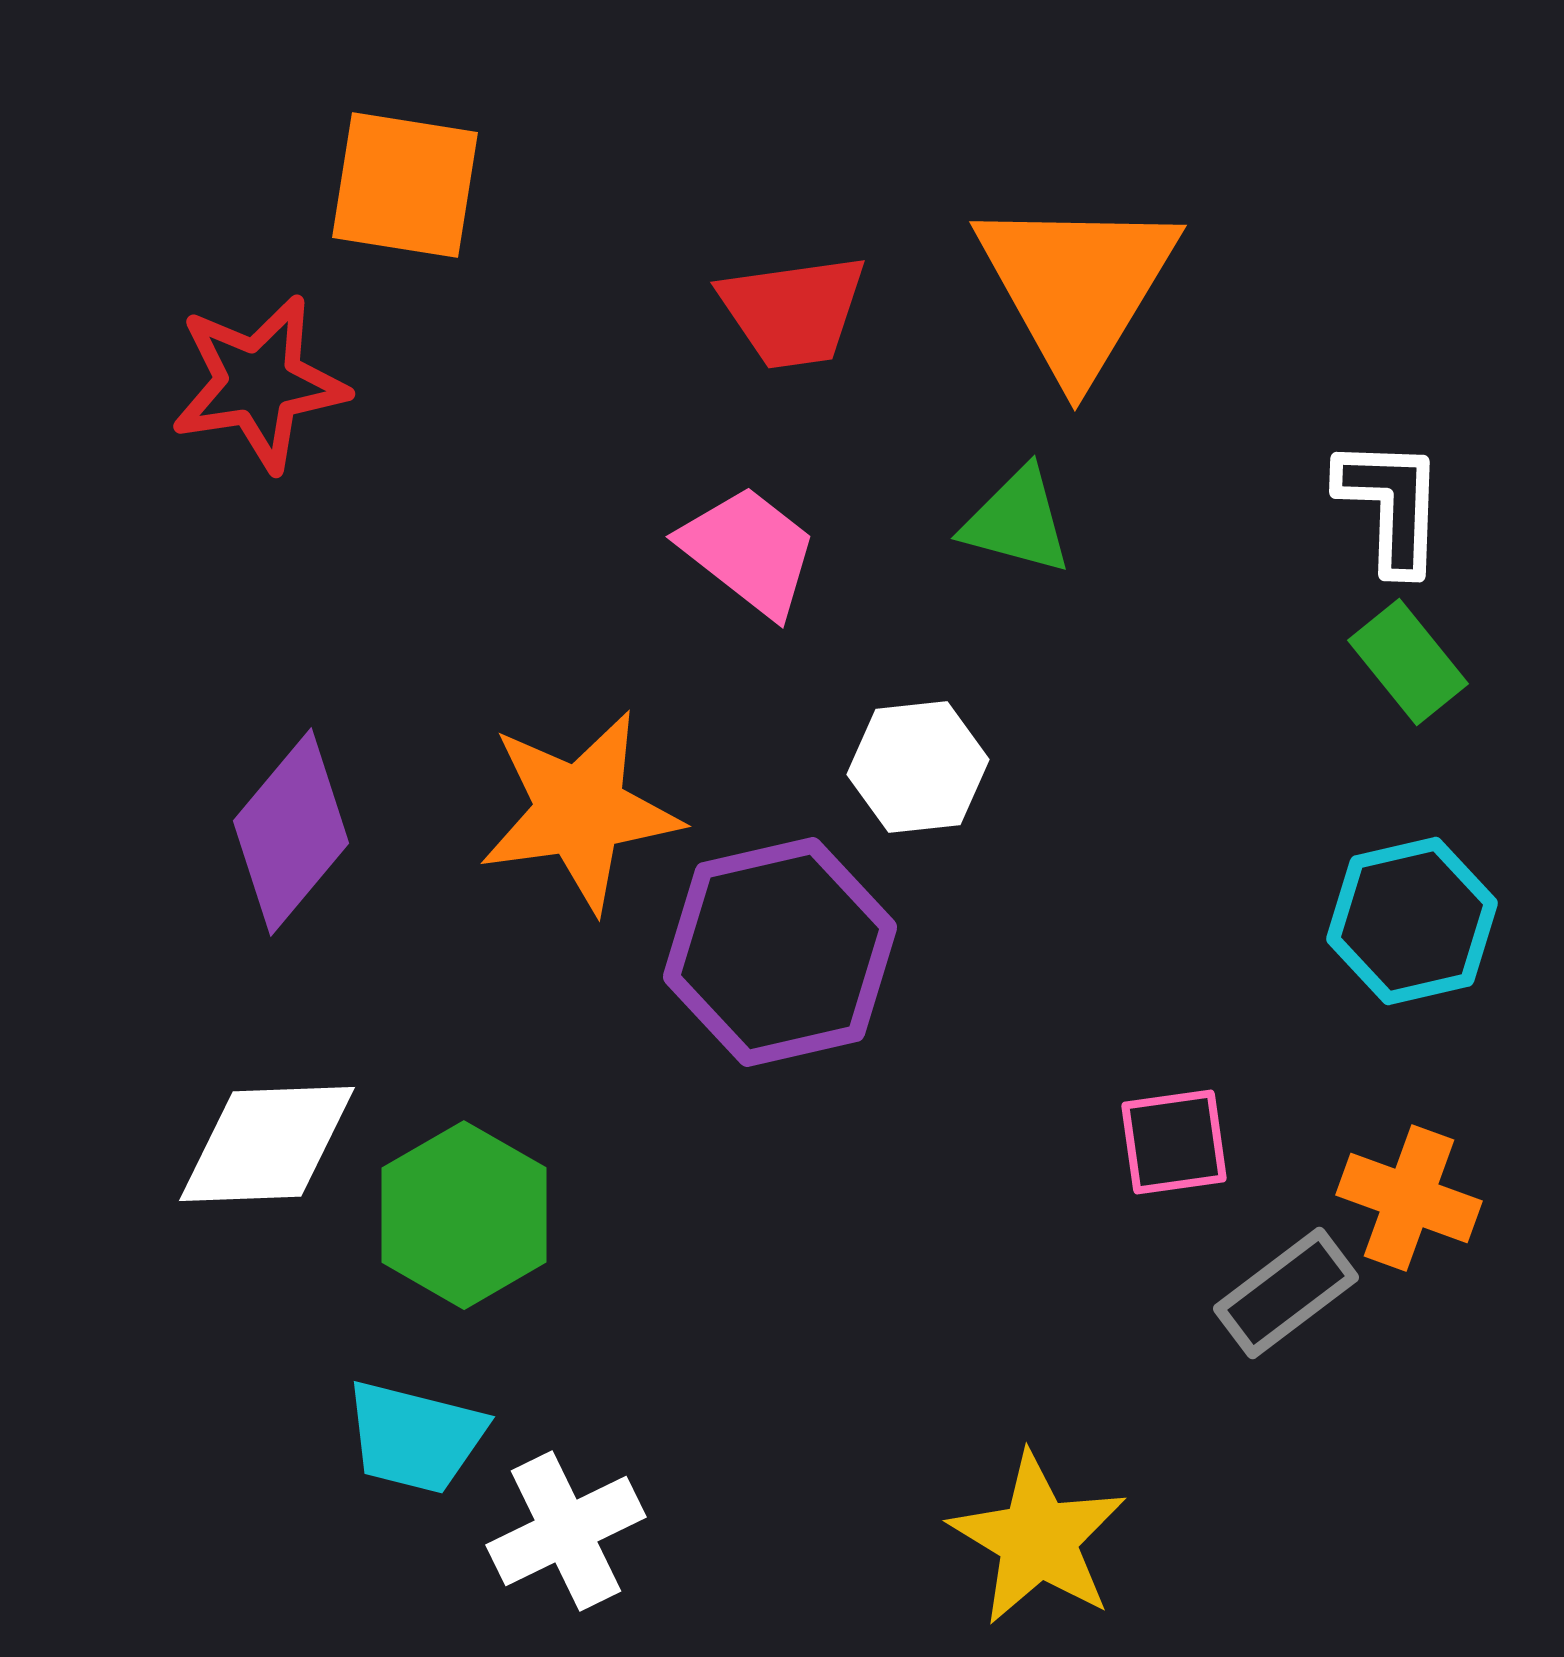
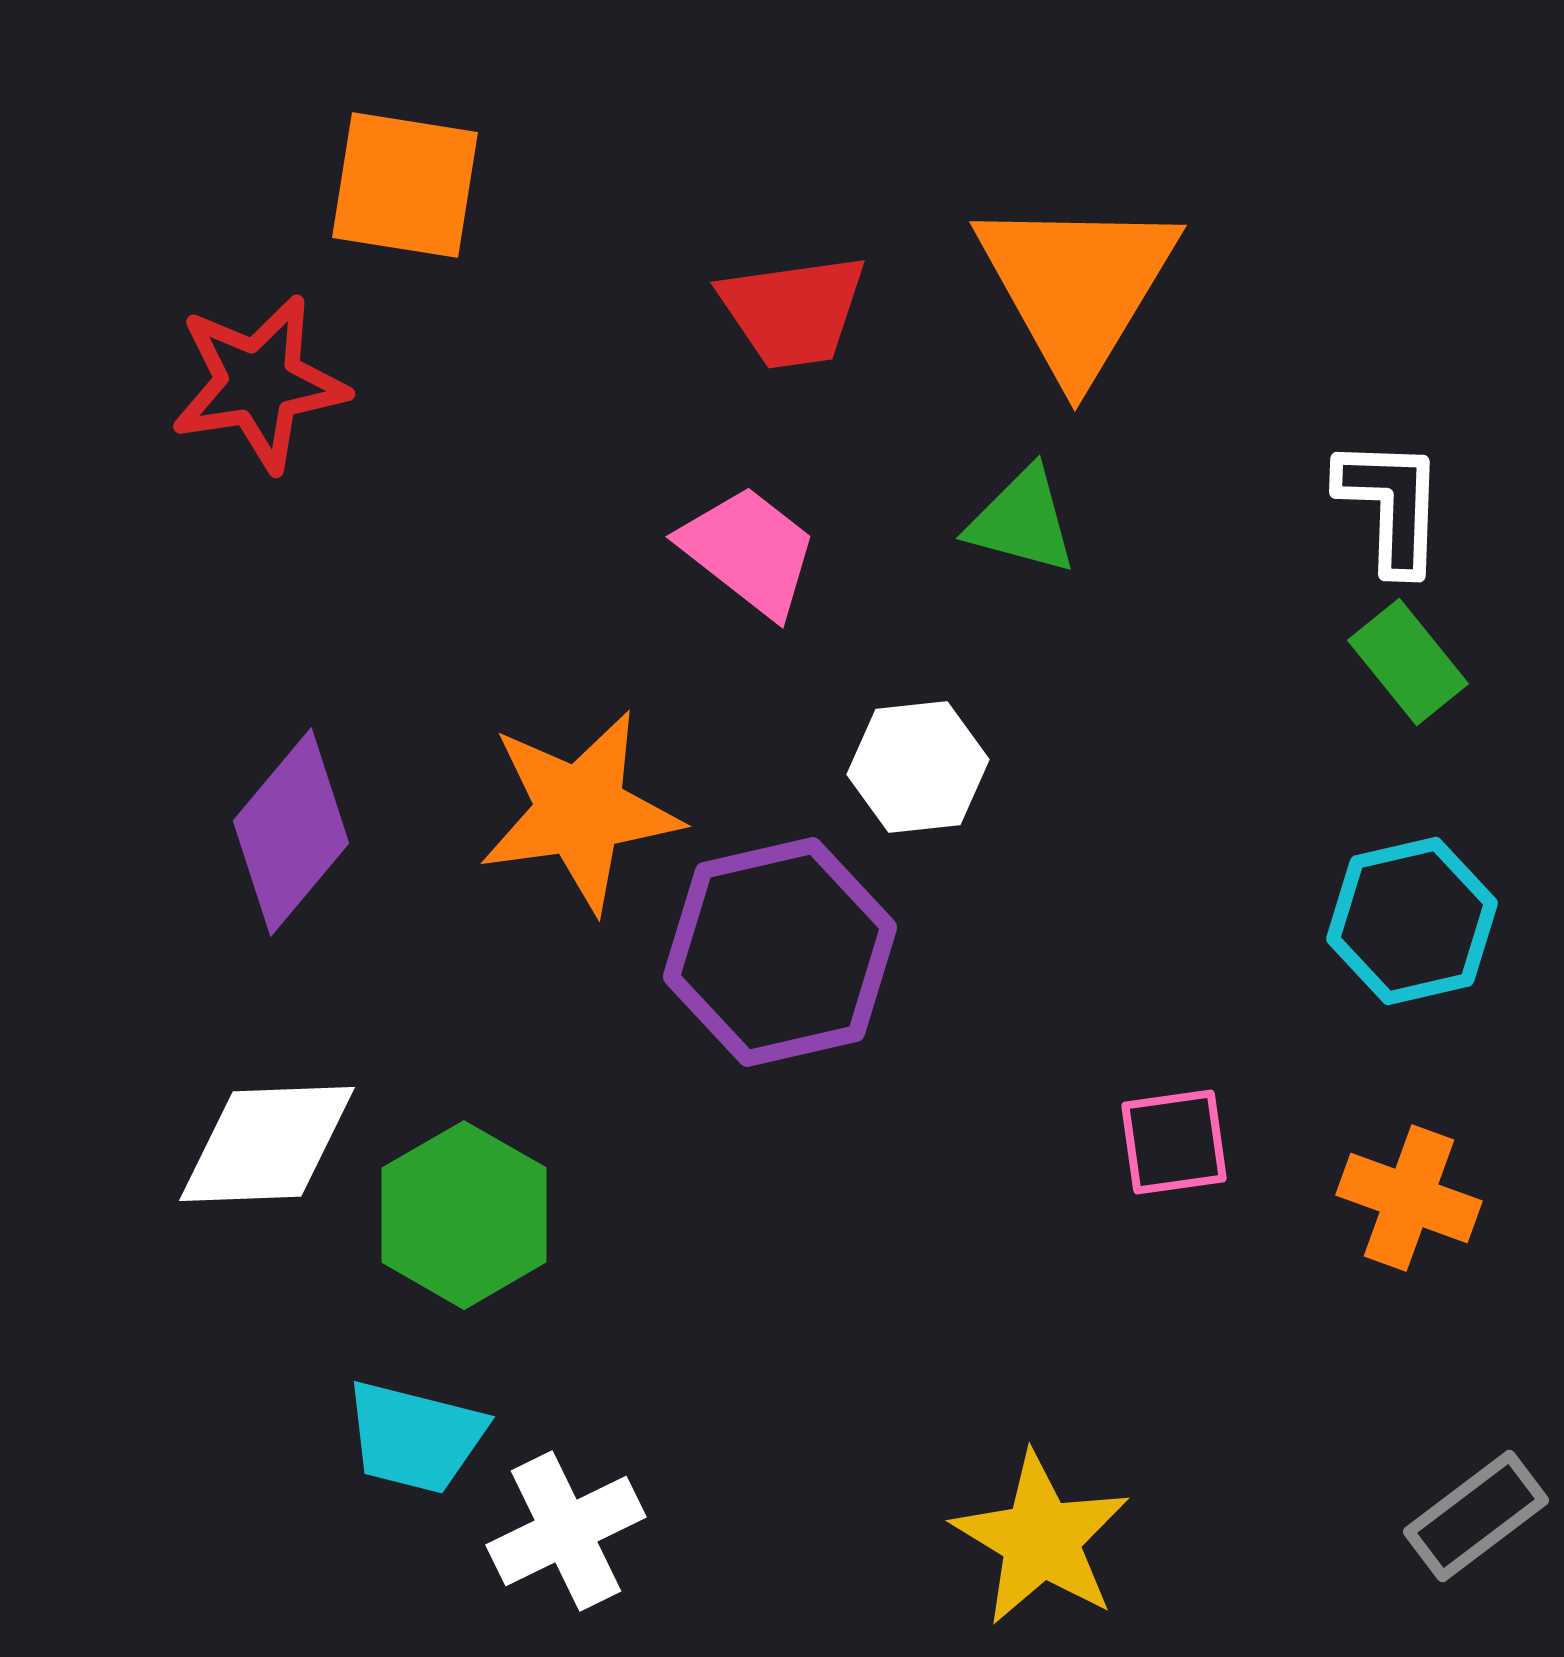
green triangle: moved 5 px right
gray rectangle: moved 190 px right, 223 px down
yellow star: moved 3 px right
